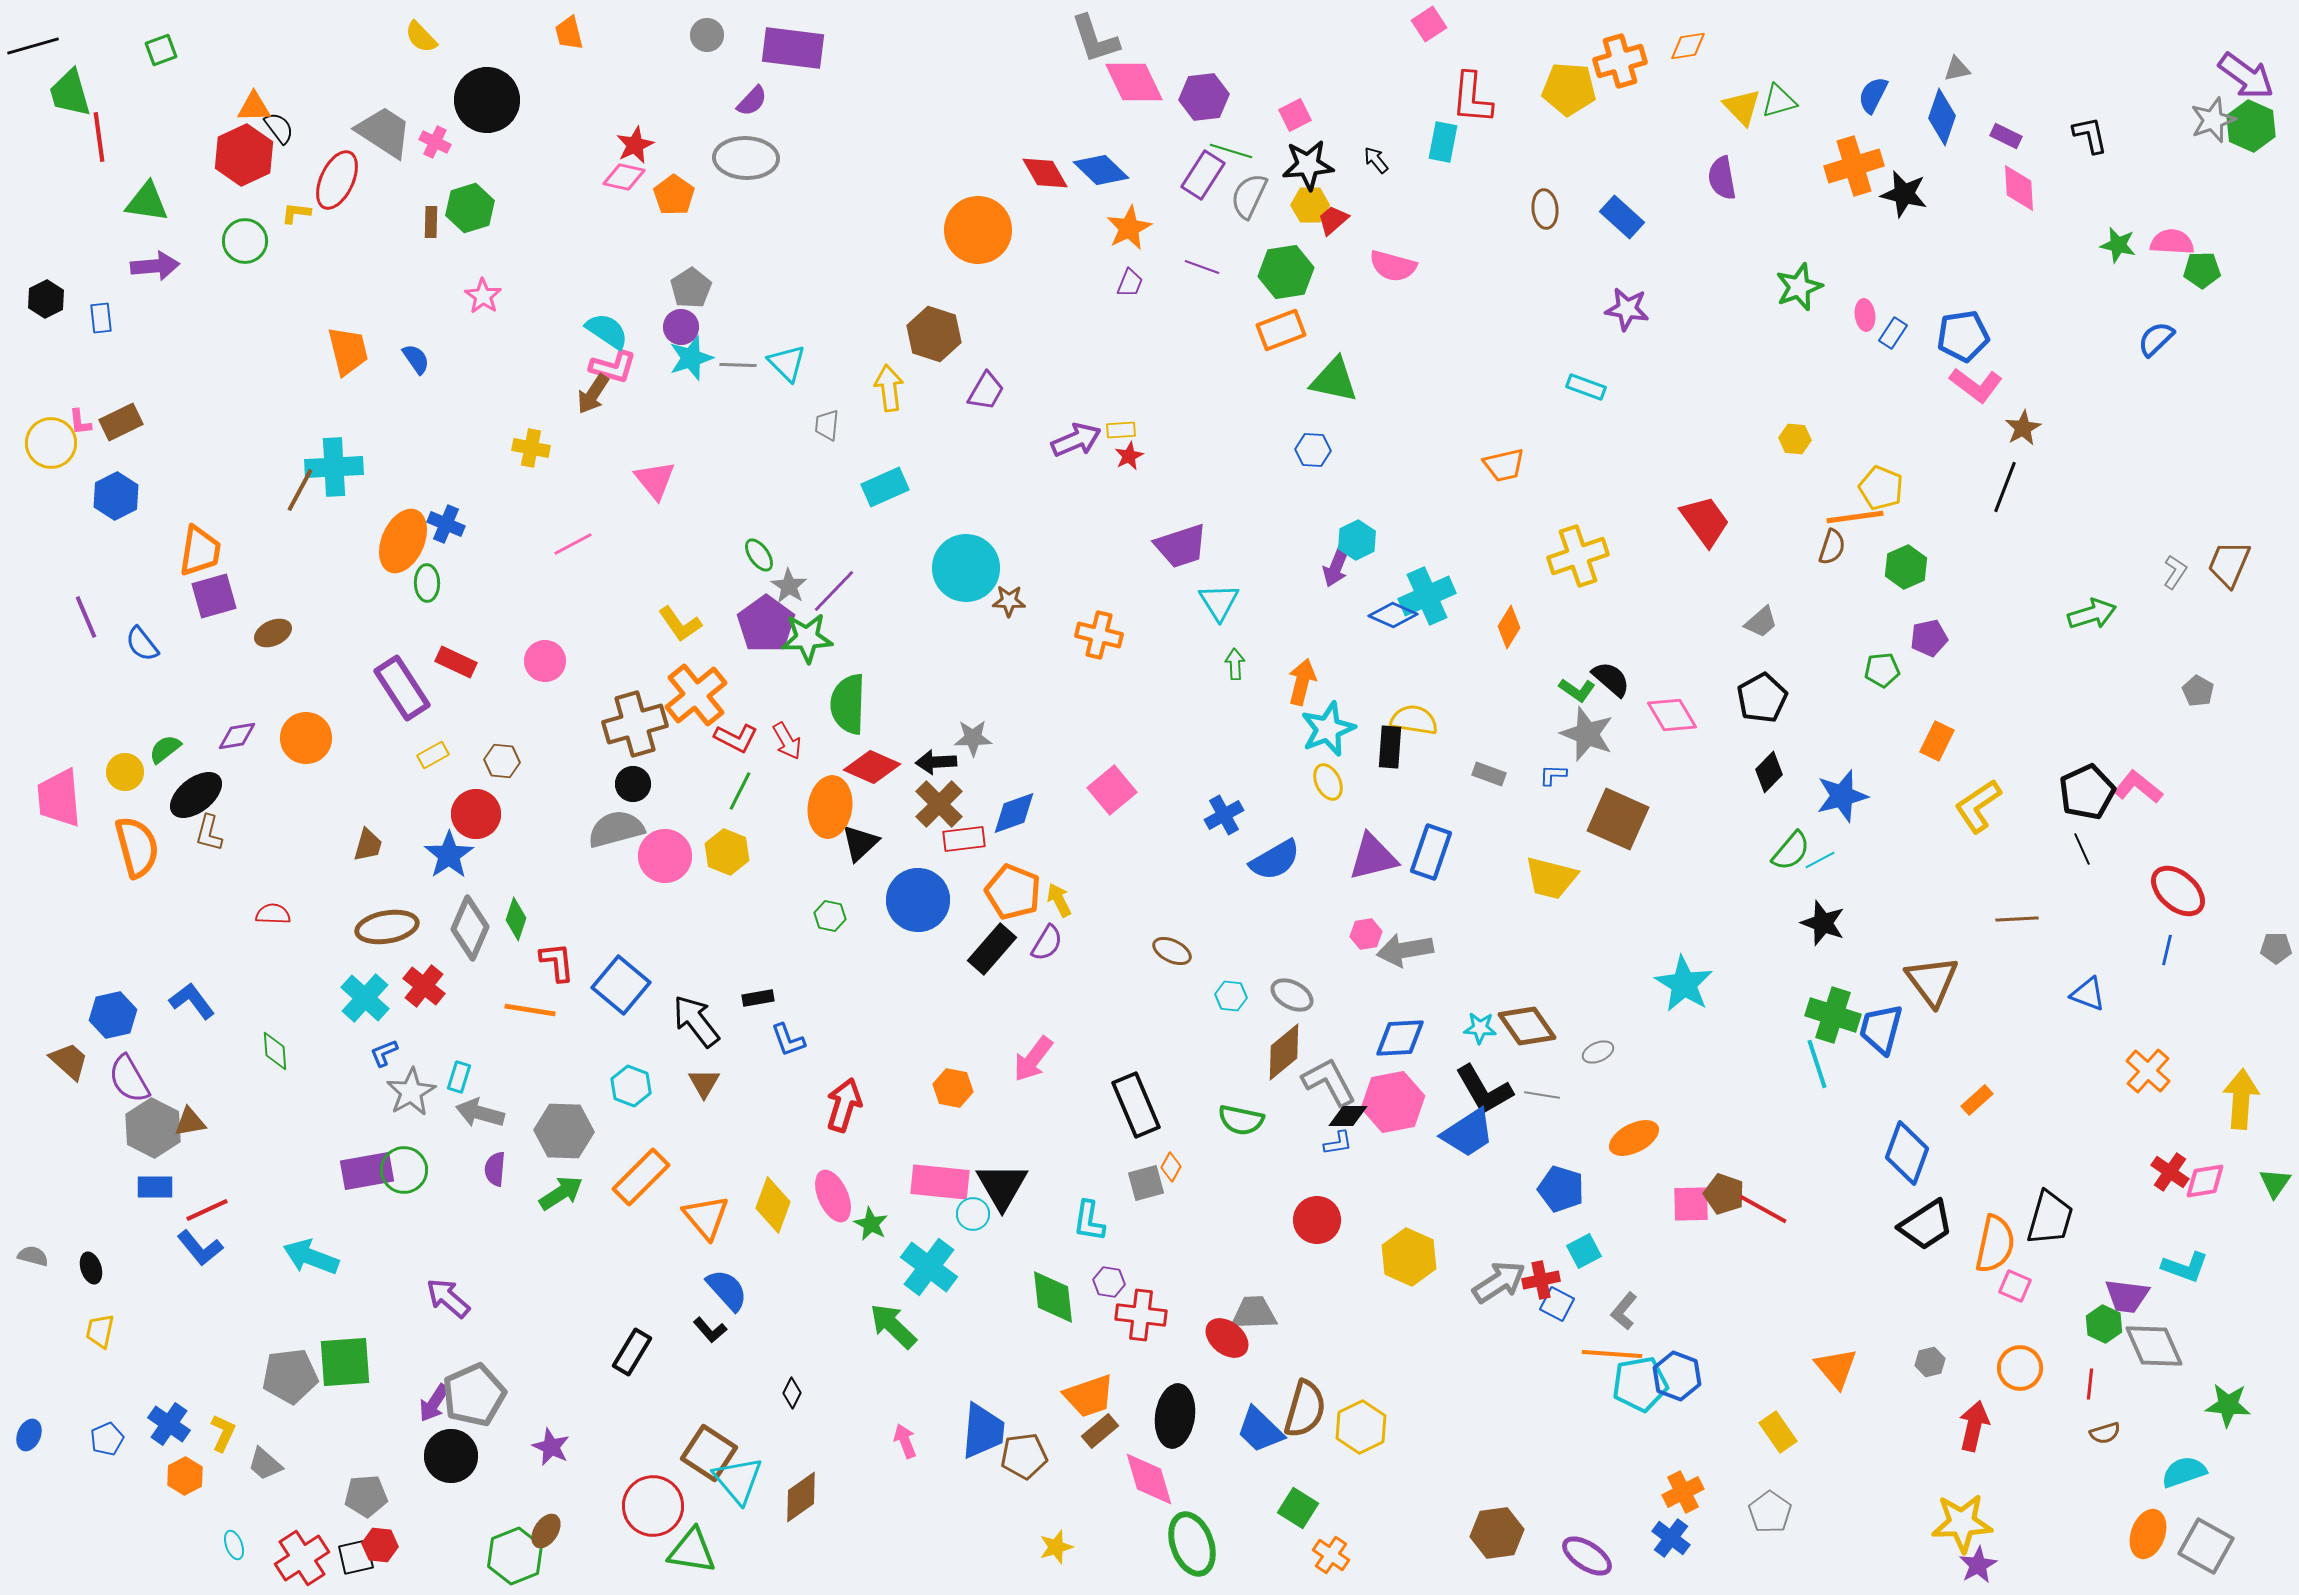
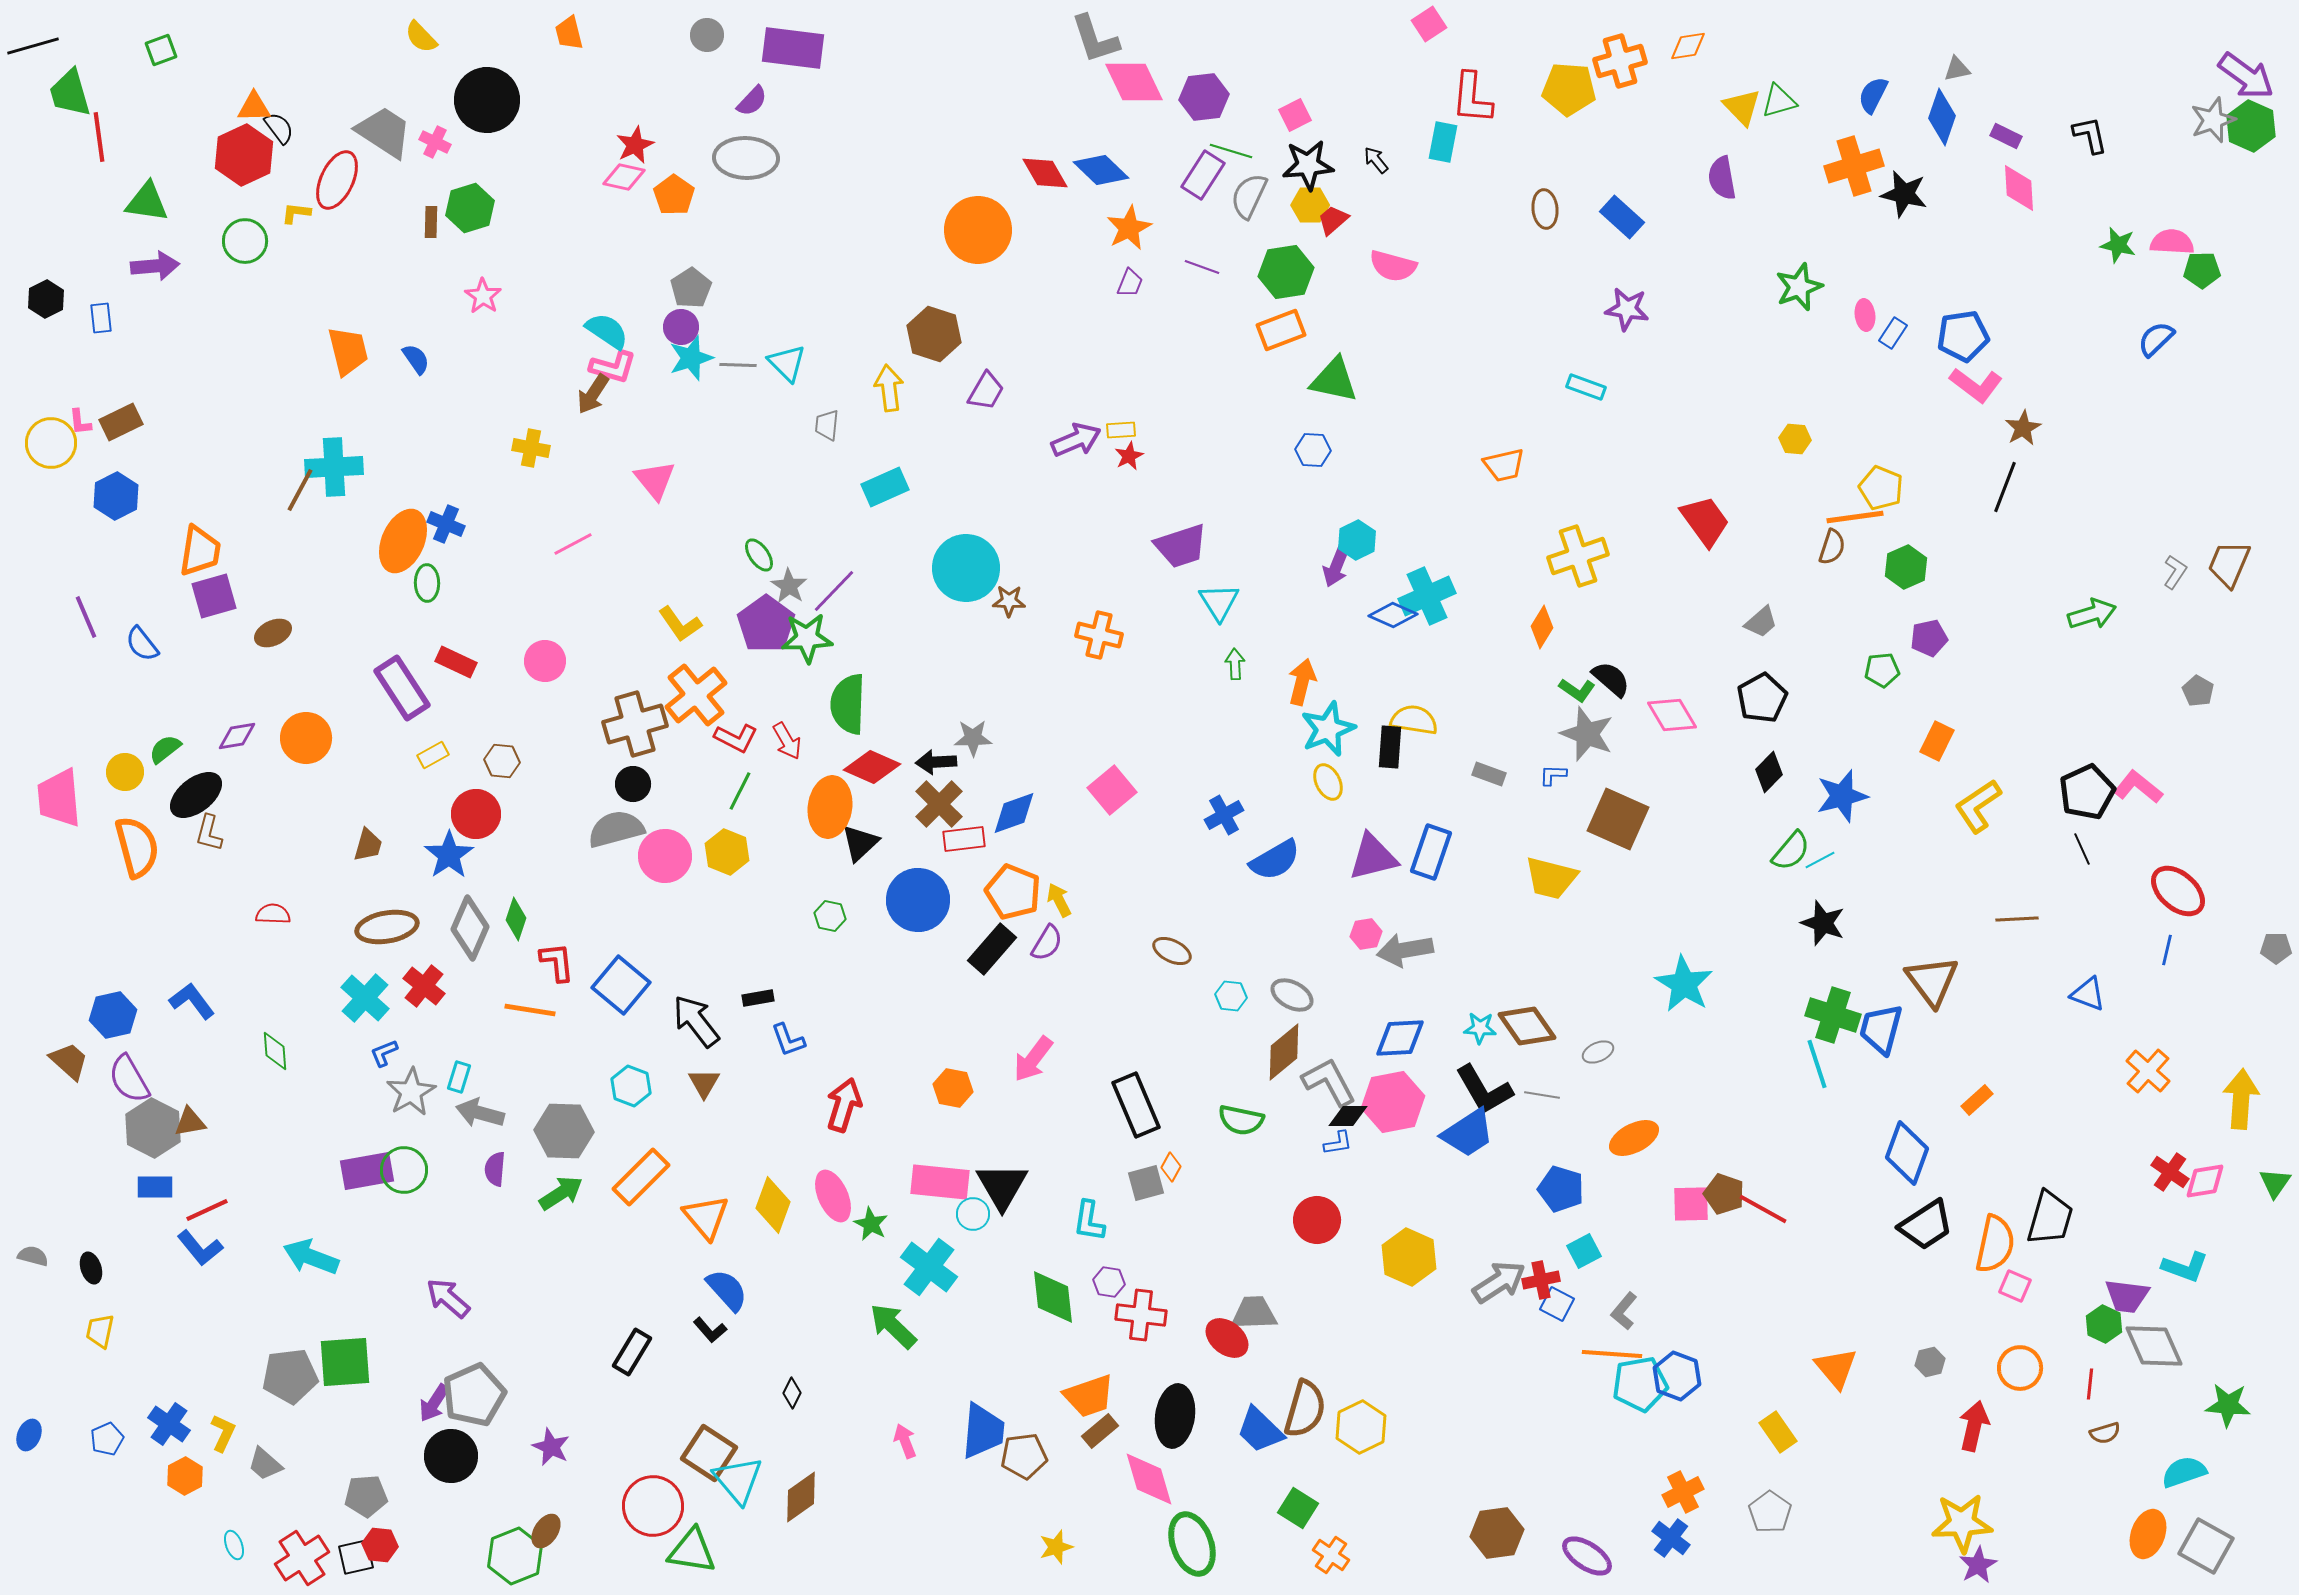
orange diamond at (1509, 627): moved 33 px right
